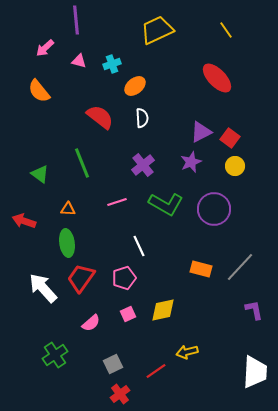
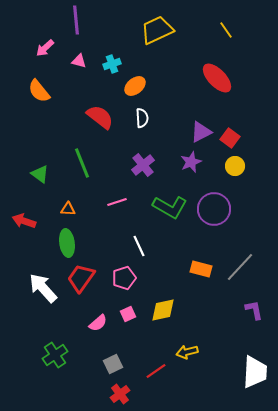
green L-shape: moved 4 px right, 3 px down
pink semicircle: moved 7 px right
